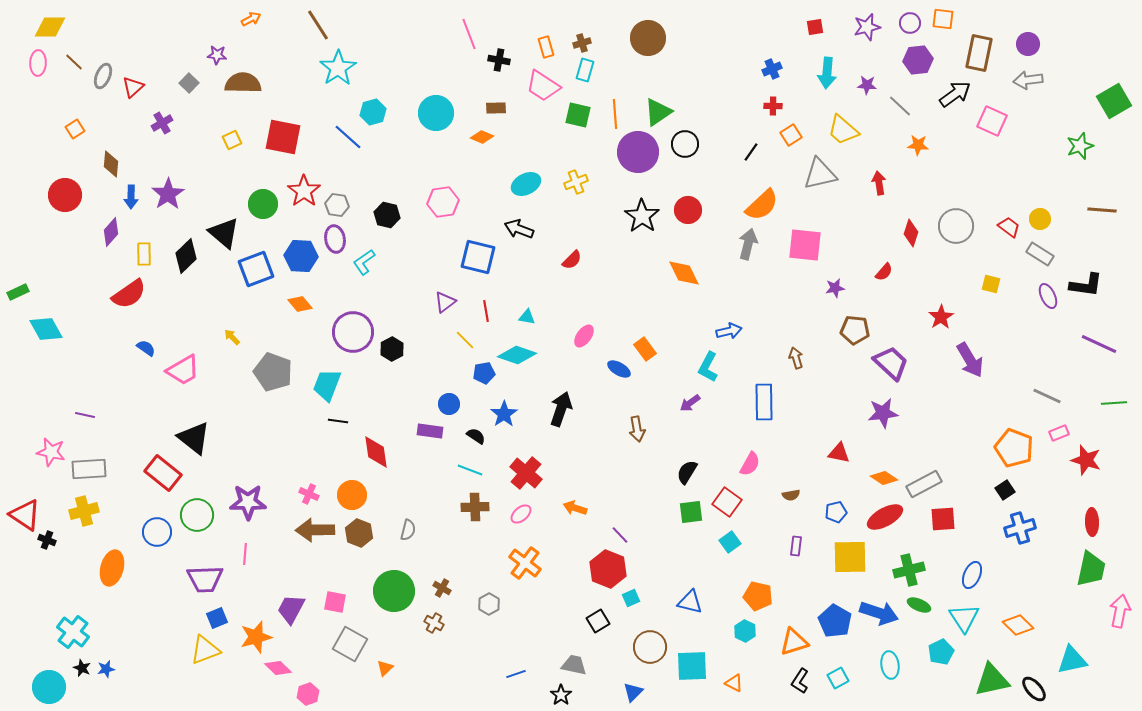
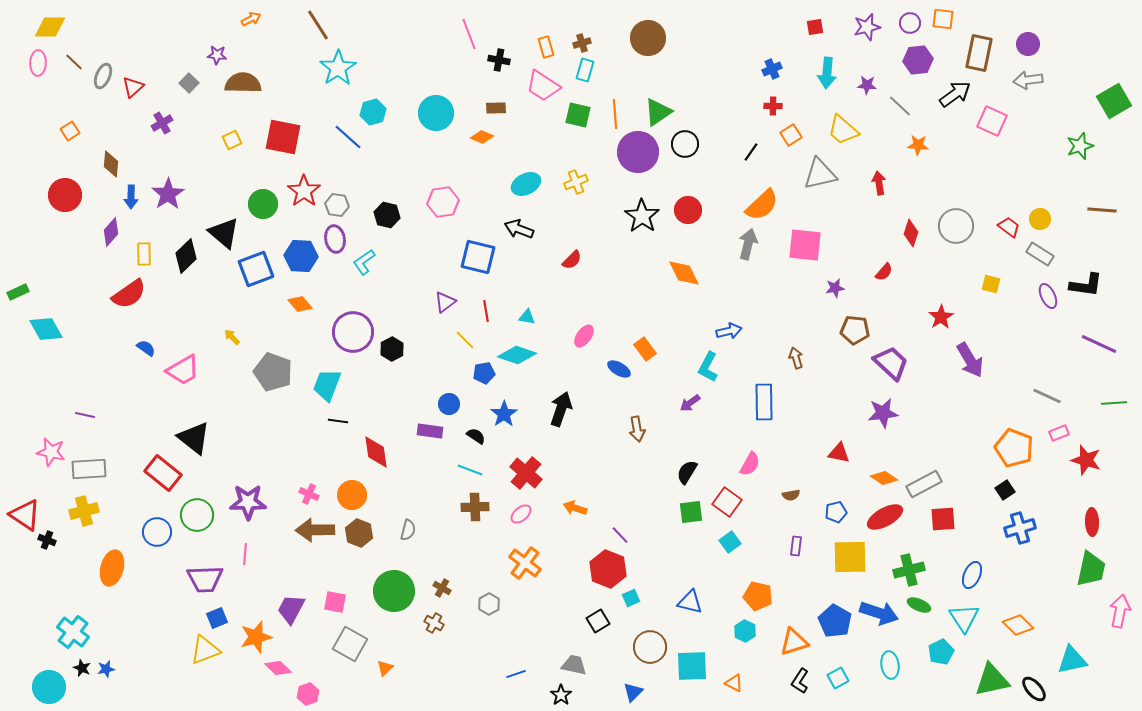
orange square at (75, 129): moved 5 px left, 2 px down
